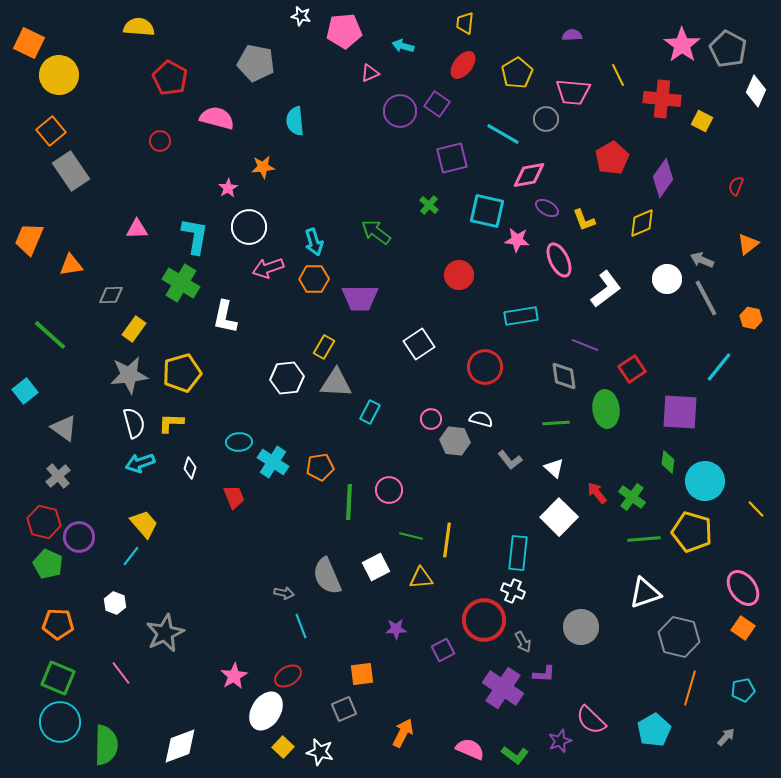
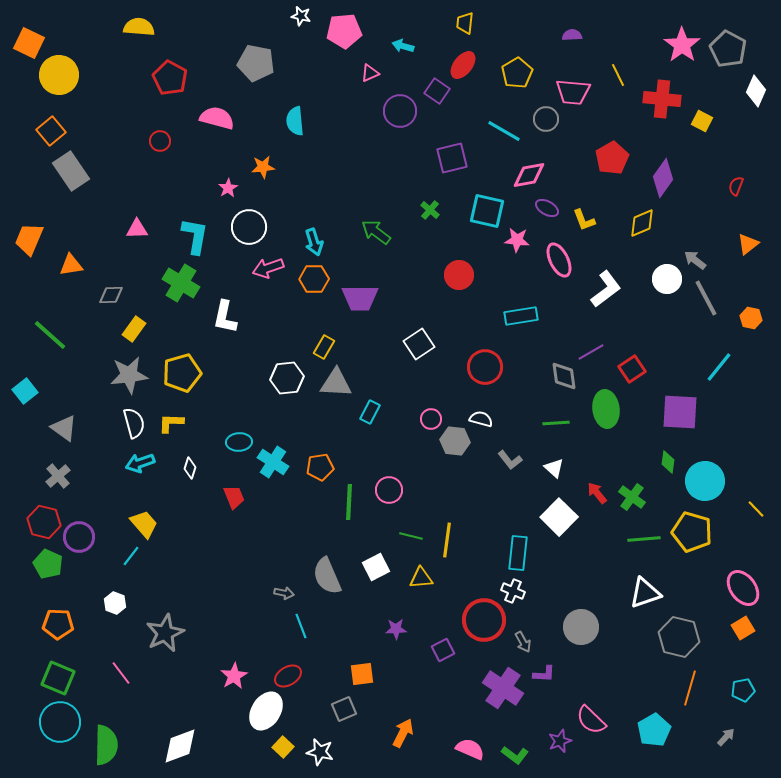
purple square at (437, 104): moved 13 px up
cyan line at (503, 134): moved 1 px right, 3 px up
green cross at (429, 205): moved 1 px right, 5 px down
gray arrow at (702, 260): moved 7 px left; rotated 15 degrees clockwise
purple line at (585, 345): moved 6 px right, 7 px down; rotated 52 degrees counterclockwise
orange square at (743, 628): rotated 25 degrees clockwise
